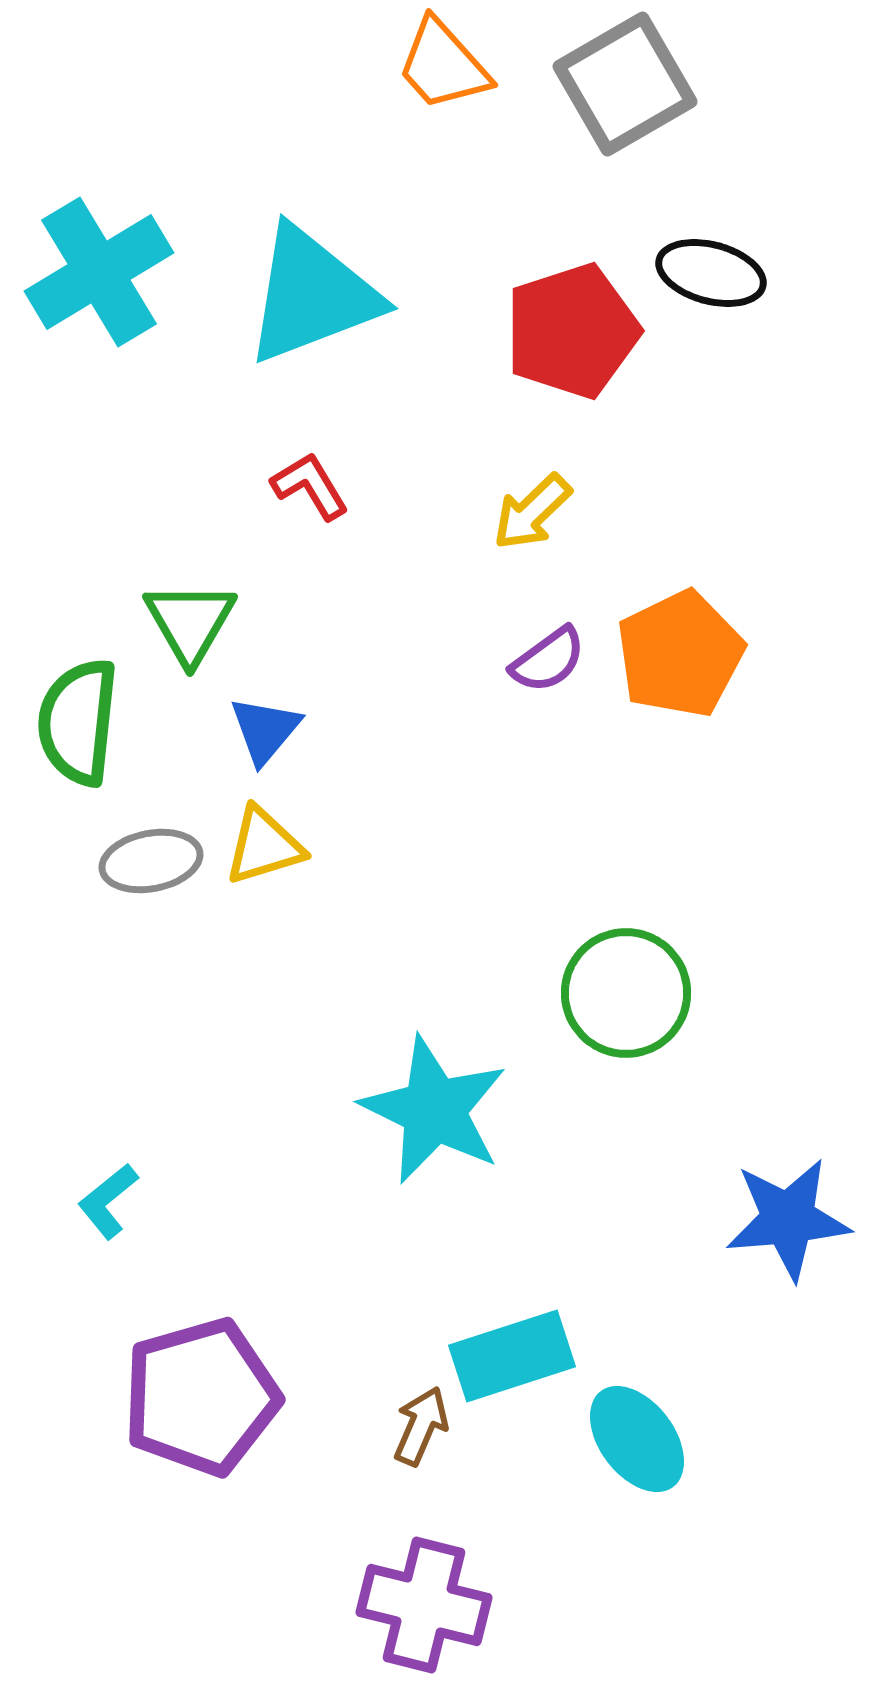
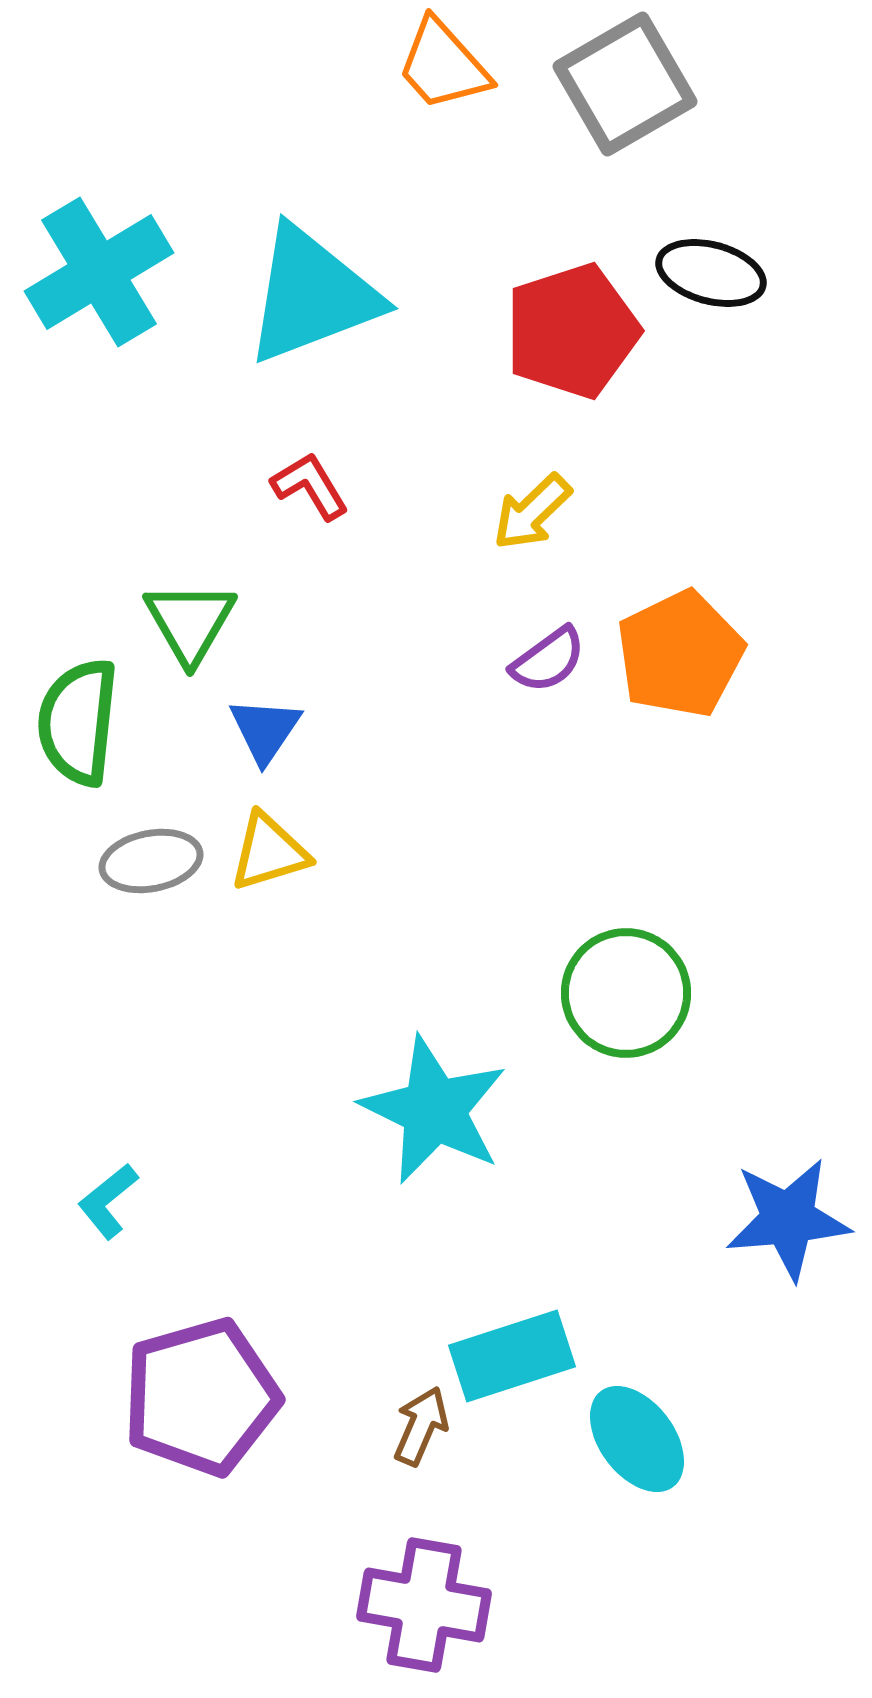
blue triangle: rotated 6 degrees counterclockwise
yellow triangle: moved 5 px right, 6 px down
purple cross: rotated 4 degrees counterclockwise
